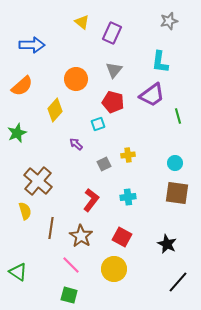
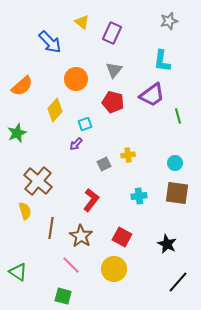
blue arrow: moved 18 px right, 3 px up; rotated 45 degrees clockwise
cyan L-shape: moved 2 px right, 1 px up
cyan square: moved 13 px left
purple arrow: rotated 88 degrees counterclockwise
cyan cross: moved 11 px right, 1 px up
green square: moved 6 px left, 1 px down
